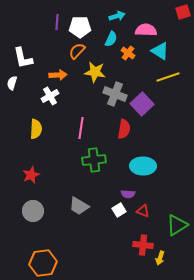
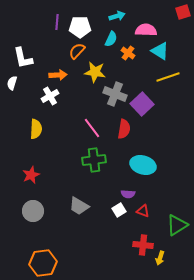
pink line: moved 11 px right; rotated 45 degrees counterclockwise
cyan ellipse: moved 1 px up; rotated 15 degrees clockwise
